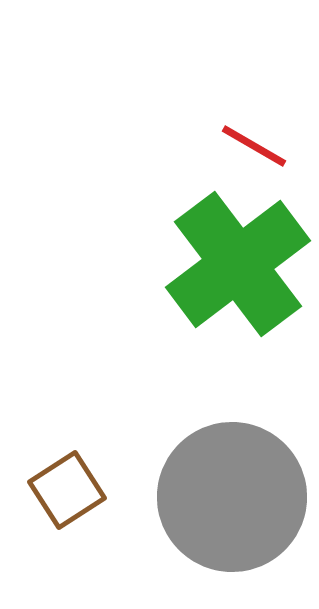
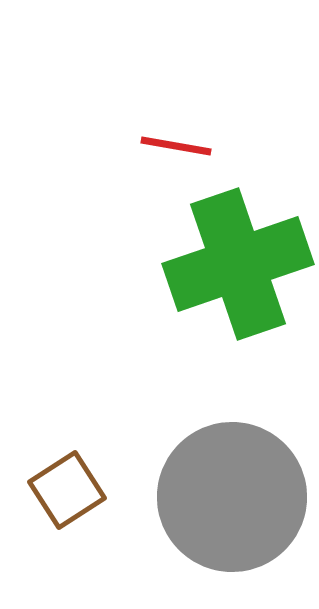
red line: moved 78 px left; rotated 20 degrees counterclockwise
green cross: rotated 18 degrees clockwise
